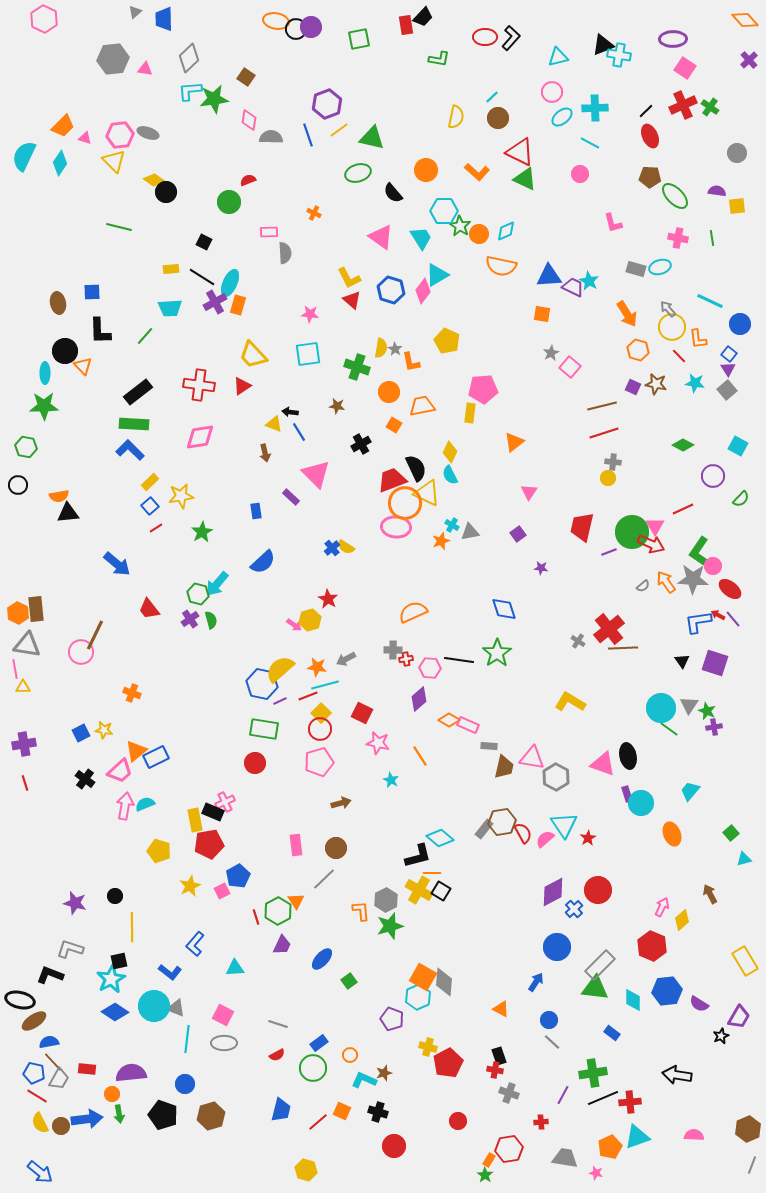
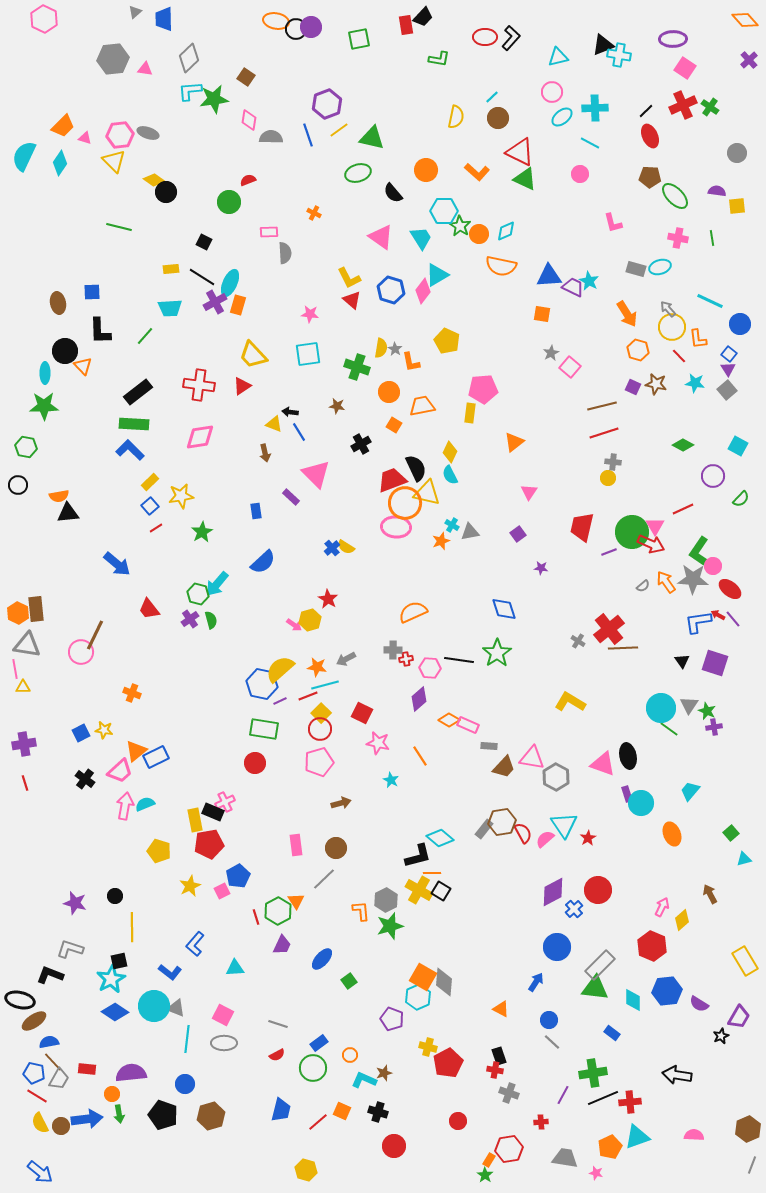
yellow triangle at (427, 493): rotated 12 degrees counterclockwise
brown trapezoid at (504, 767): rotated 30 degrees clockwise
